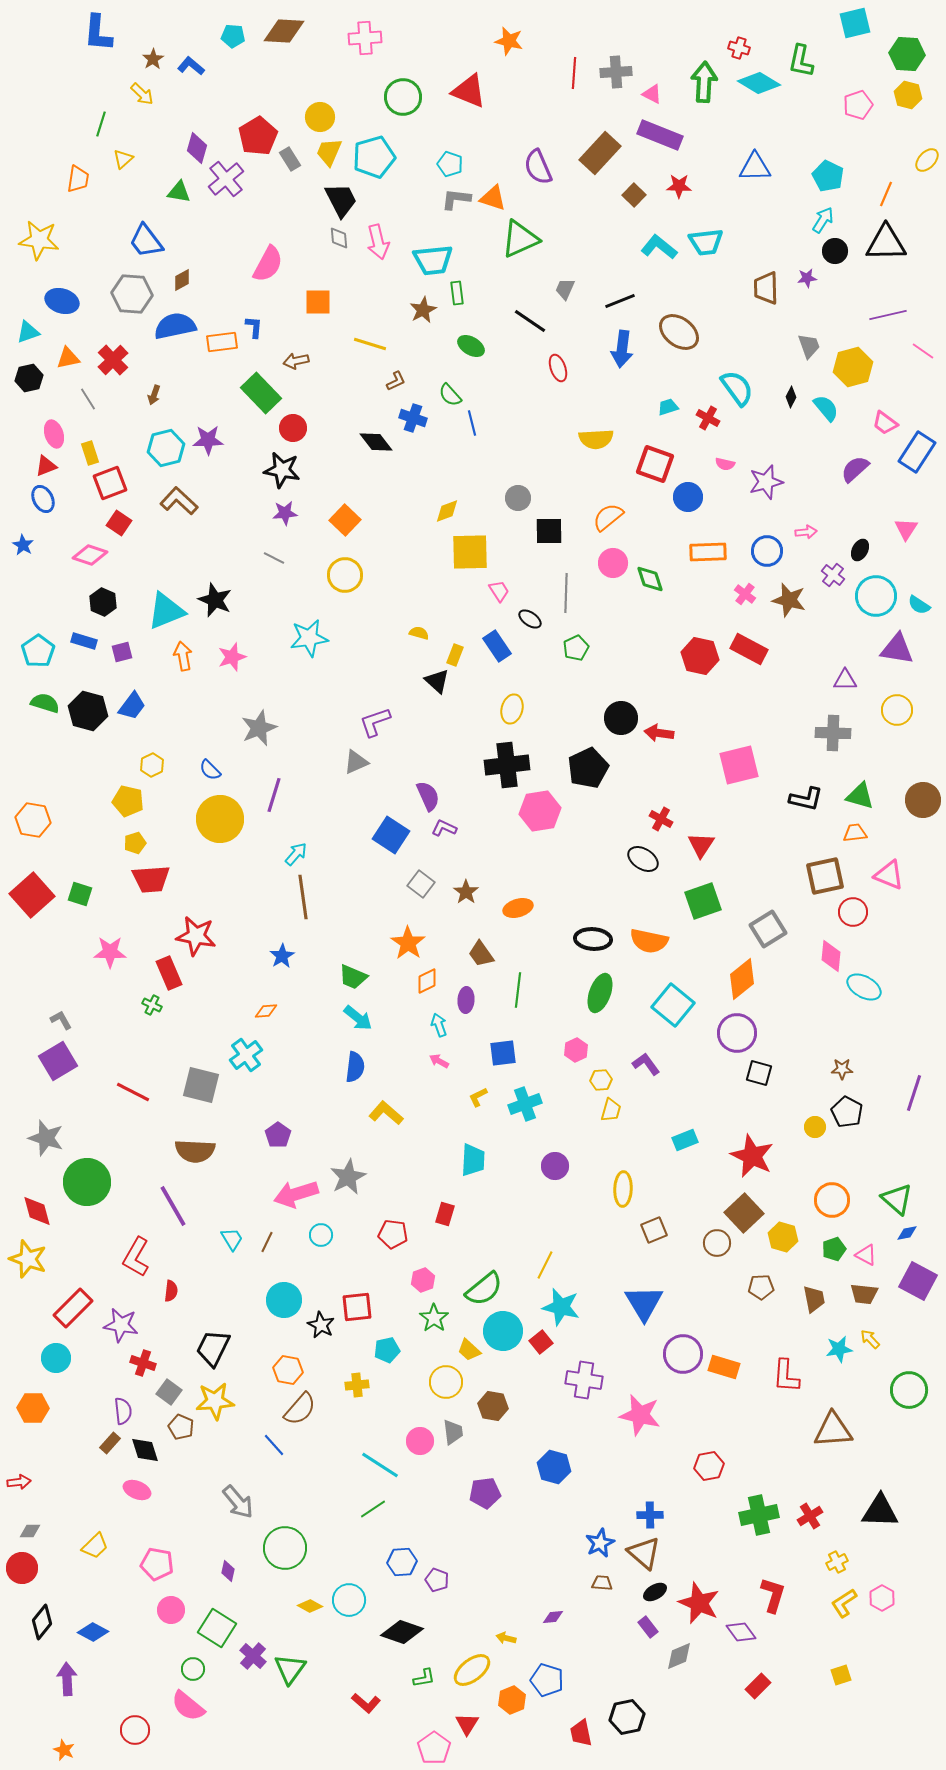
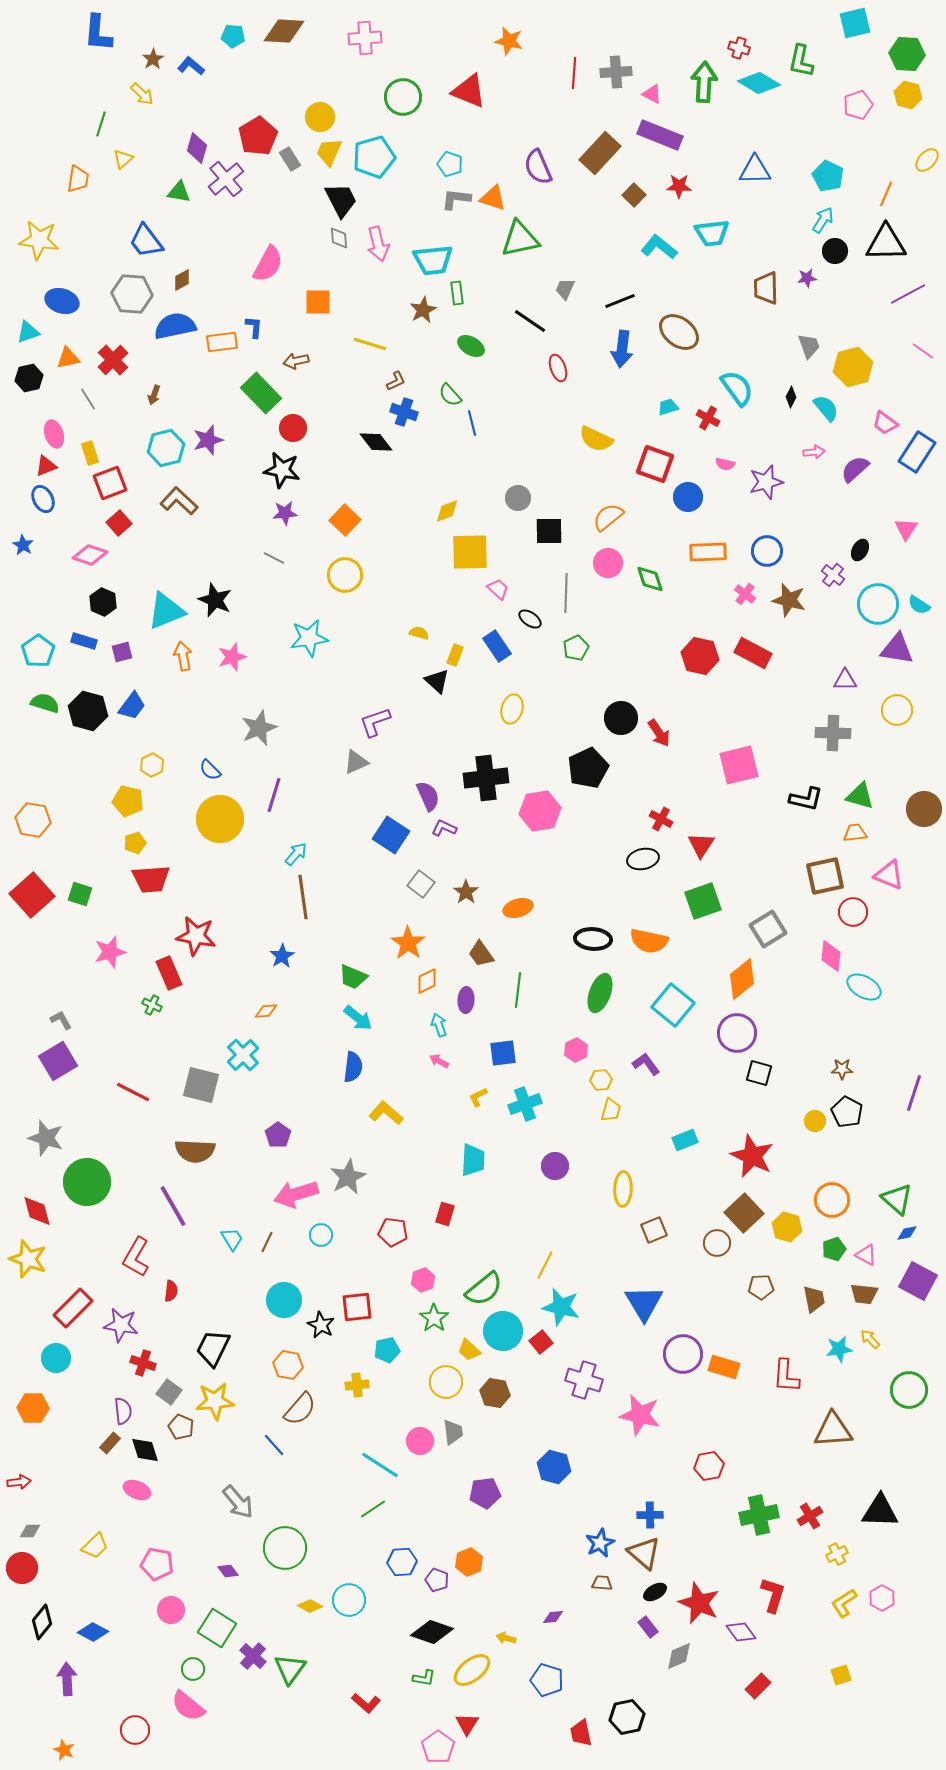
blue triangle at (755, 167): moved 3 px down
green triangle at (520, 239): rotated 12 degrees clockwise
pink arrow at (378, 242): moved 2 px down
cyan trapezoid at (706, 242): moved 6 px right, 9 px up
purple line at (888, 315): moved 20 px right, 21 px up; rotated 15 degrees counterclockwise
blue cross at (413, 418): moved 9 px left, 6 px up
yellow semicircle at (596, 439): rotated 28 degrees clockwise
purple star at (208, 440): rotated 16 degrees counterclockwise
red square at (119, 523): rotated 15 degrees clockwise
pink arrow at (806, 532): moved 8 px right, 80 px up
pink circle at (613, 563): moved 5 px left
pink trapezoid at (499, 591): moved 1 px left, 2 px up; rotated 15 degrees counterclockwise
cyan circle at (876, 596): moved 2 px right, 8 px down
red rectangle at (749, 649): moved 4 px right, 4 px down
red arrow at (659, 733): rotated 132 degrees counterclockwise
black cross at (507, 765): moved 21 px left, 13 px down
brown circle at (923, 800): moved 1 px right, 9 px down
black ellipse at (643, 859): rotated 44 degrees counterclockwise
pink star at (110, 952): rotated 16 degrees counterclockwise
cyan cross at (246, 1055): moved 3 px left; rotated 8 degrees counterclockwise
blue semicircle at (355, 1067): moved 2 px left
yellow circle at (815, 1127): moved 6 px up
red pentagon at (393, 1234): moved 2 px up
yellow hexagon at (783, 1237): moved 4 px right, 10 px up
orange hexagon at (288, 1370): moved 5 px up
purple cross at (584, 1380): rotated 9 degrees clockwise
brown hexagon at (493, 1406): moved 2 px right, 13 px up
yellow cross at (837, 1562): moved 8 px up
purple diamond at (228, 1571): rotated 50 degrees counterclockwise
black diamond at (402, 1632): moved 30 px right
green L-shape at (424, 1678): rotated 20 degrees clockwise
orange hexagon at (512, 1700): moved 43 px left, 138 px up
pink pentagon at (434, 1748): moved 4 px right, 1 px up
